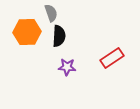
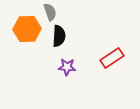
gray semicircle: moved 1 px left, 1 px up
orange hexagon: moved 3 px up
